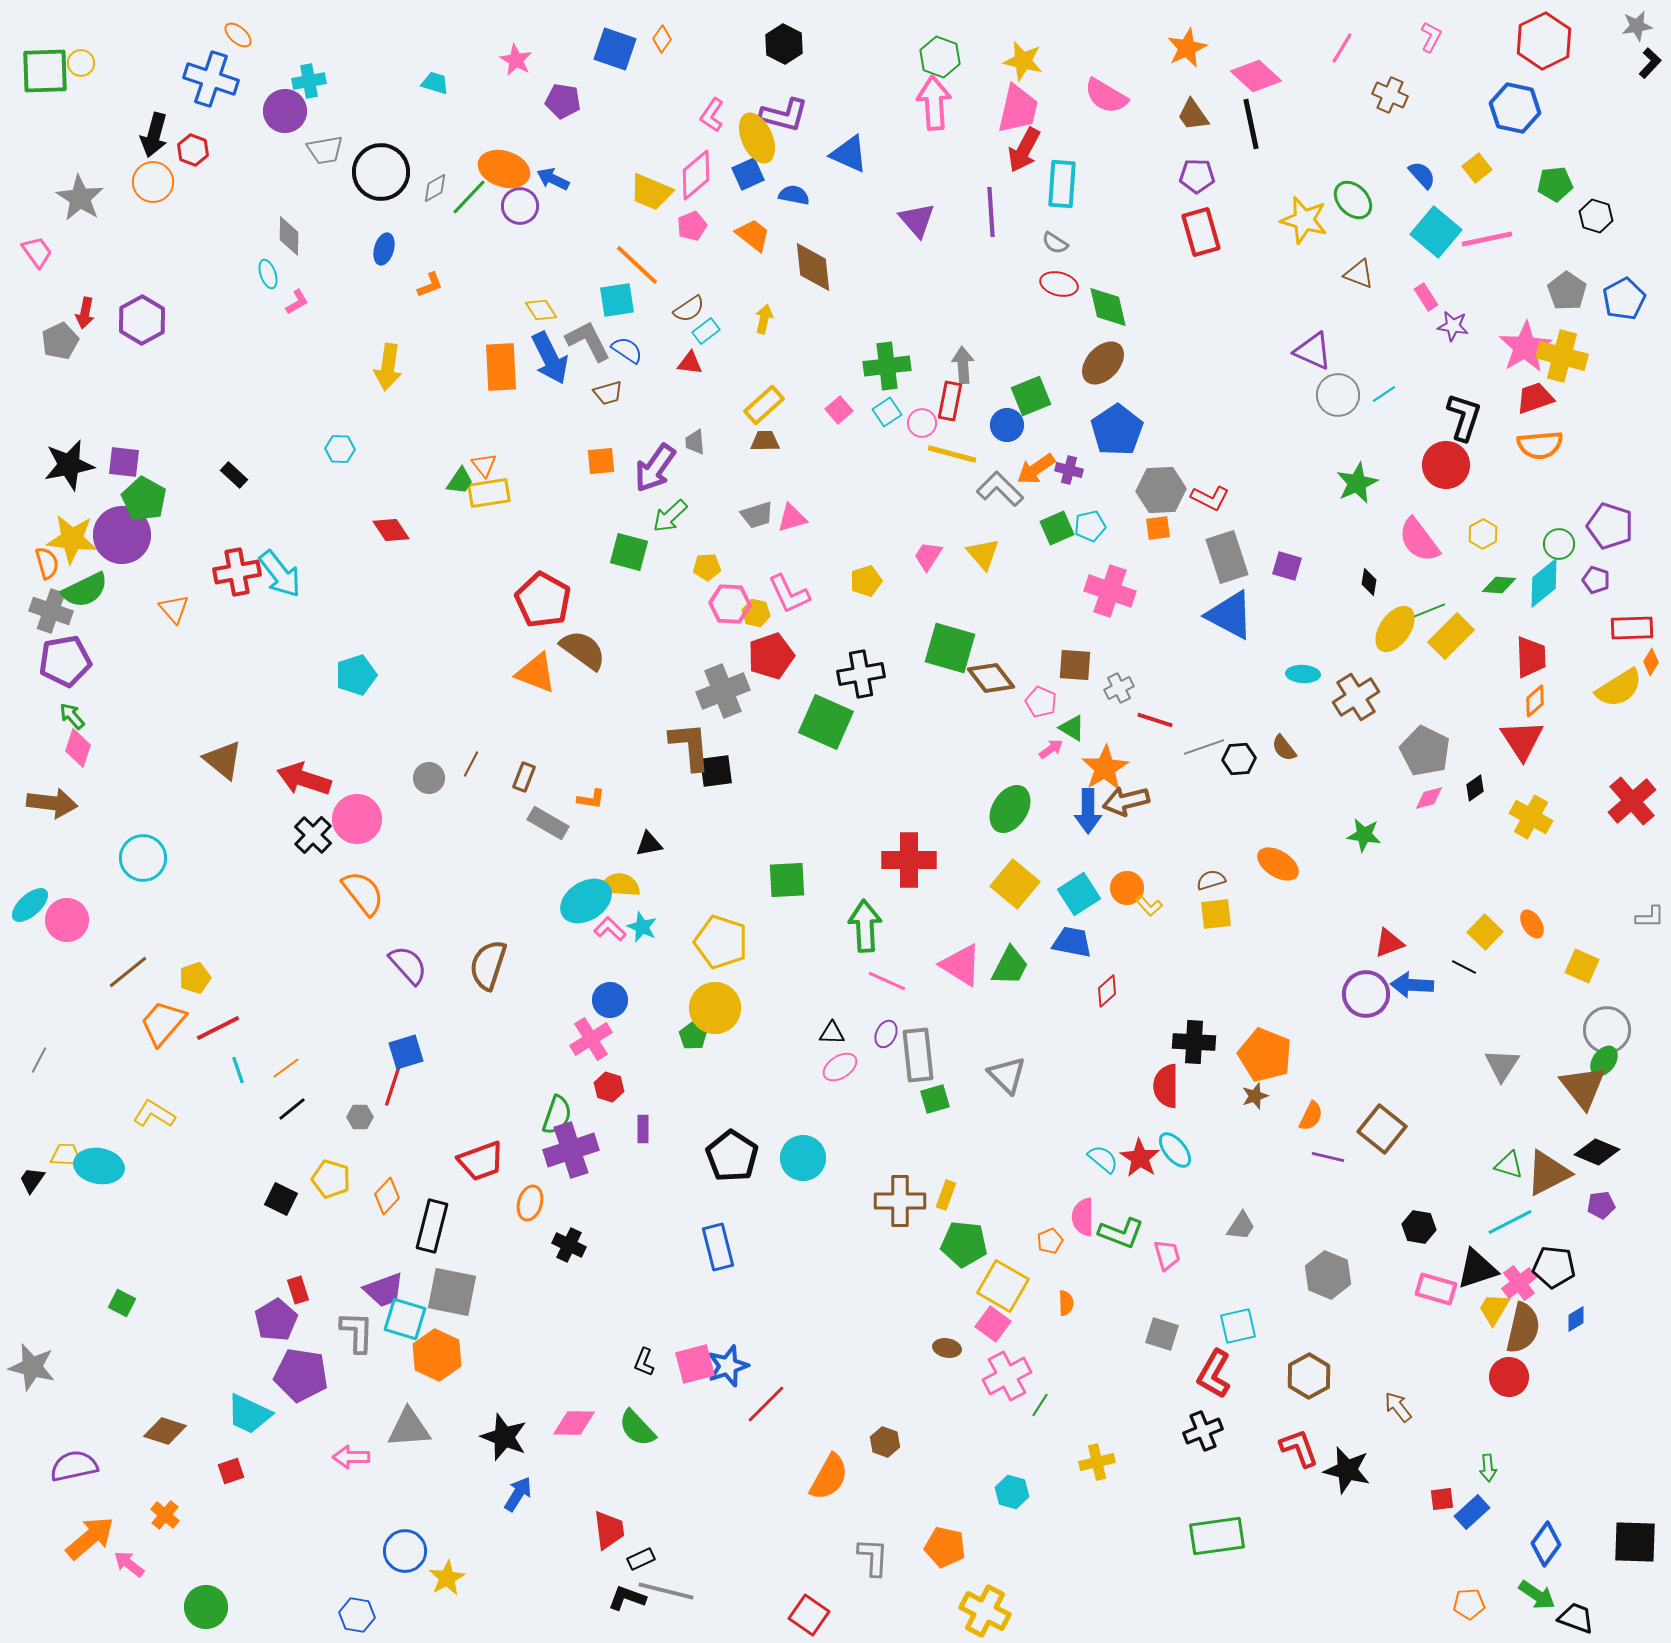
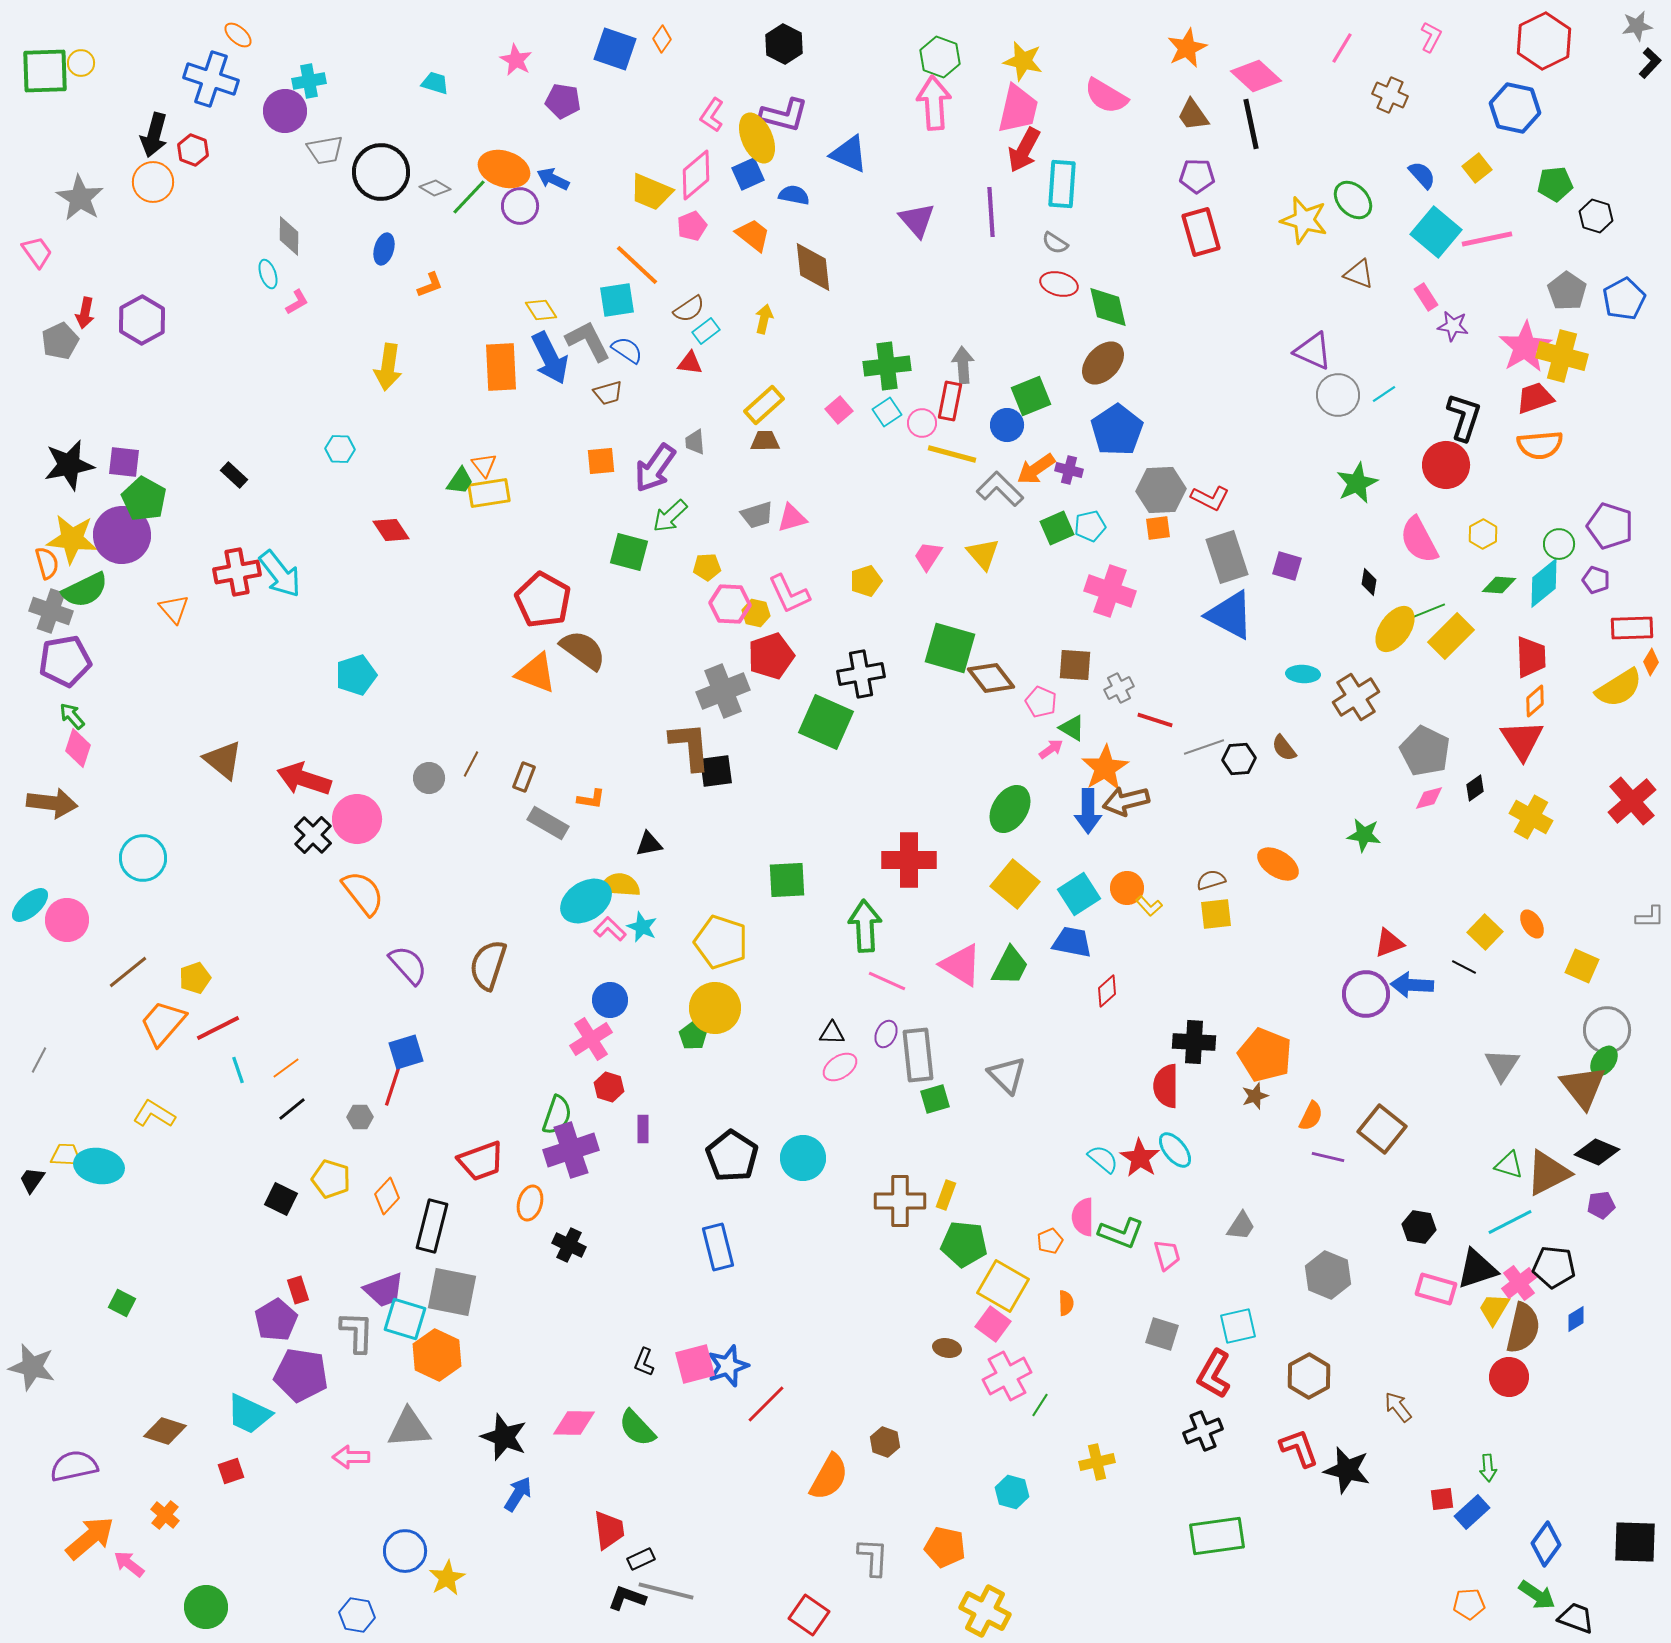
gray diamond at (435, 188): rotated 60 degrees clockwise
pink semicircle at (1419, 540): rotated 9 degrees clockwise
